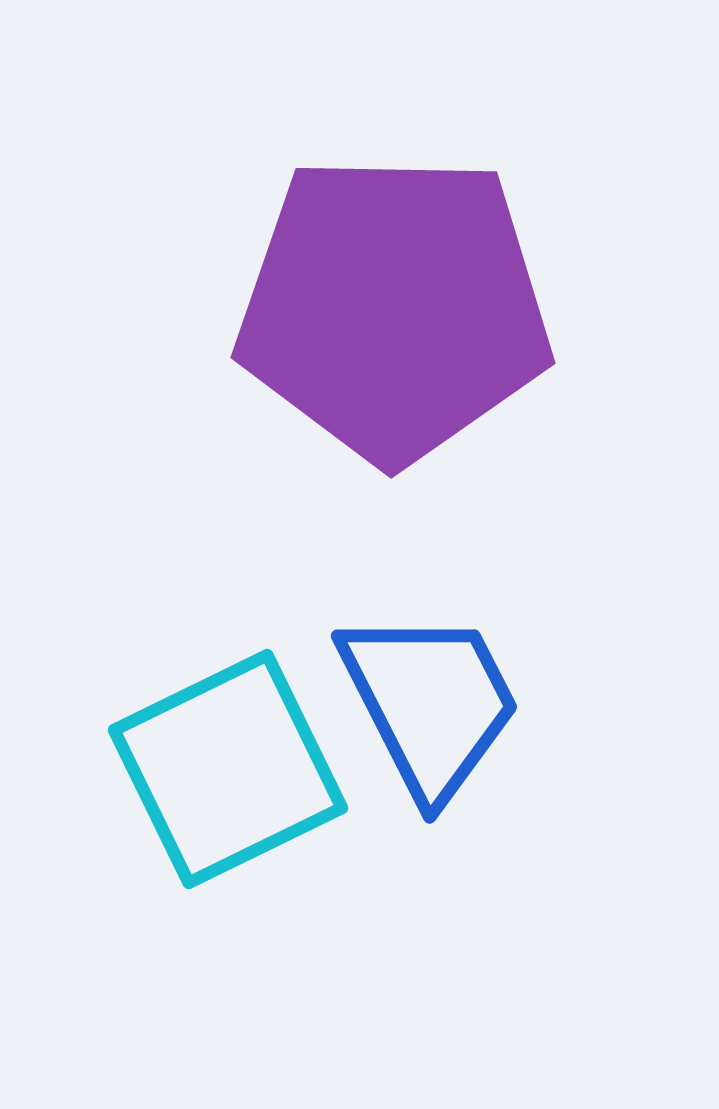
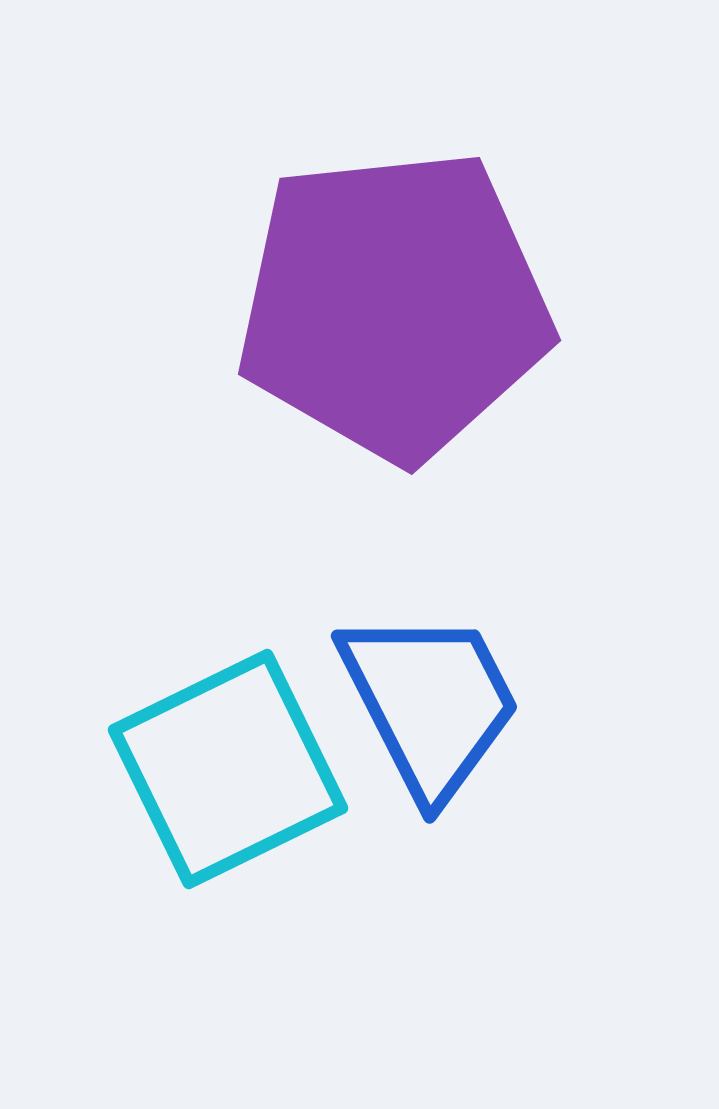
purple pentagon: moved 3 px up; rotated 7 degrees counterclockwise
